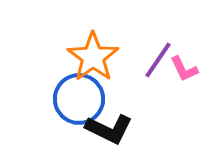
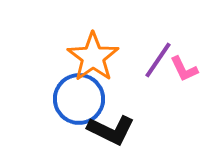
black L-shape: moved 2 px right, 1 px down
